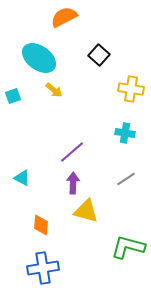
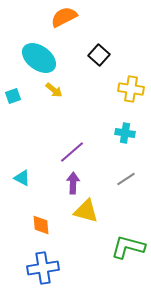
orange diamond: rotated 10 degrees counterclockwise
